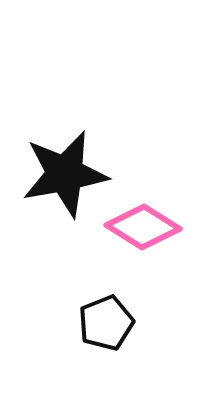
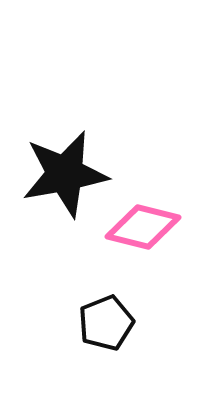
pink diamond: rotated 18 degrees counterclockwise
